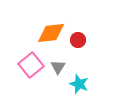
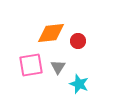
red circle: moved 1 px down
pink square: rotated 30 degrees clockwise
